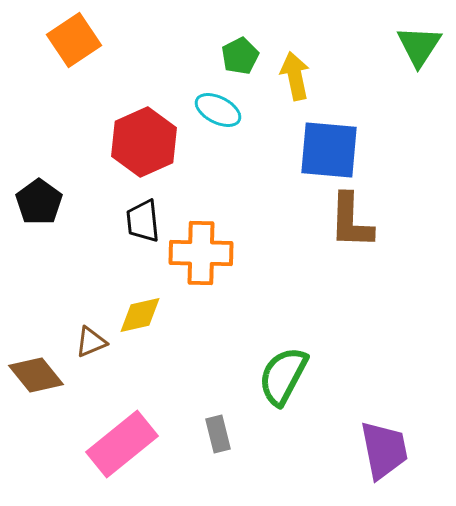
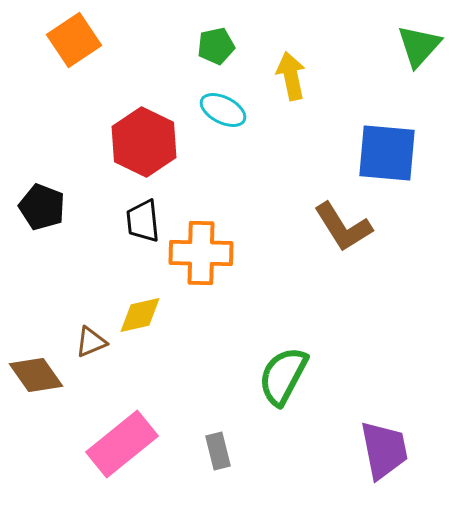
green triangle: rotated 9 degrees clockwise
green pentagon: moved 24 px left, 10 px up; rotated 15 degrees clockwise
yellow arrow: moved 4 px left
cyan ellipse: moved 5 px right
red hexagon: rotated 10 degrees counterclockwise
blue square: moved 58 px right, 3 px down
black pentagon: moved 3 px right, 5 px down; rotated 15 degrees counterclockwise
brown L-shape: moved 8 px left, 6 px down; rotated 34 degrees counterclockwise
brown diamond: rotated 4 degrees clockwise
gray rectangle: moved 17 px down
